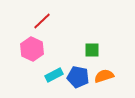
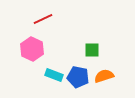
red line: moved 1 px right, 2 px up; rotated 18 degrees clockwise
cyan rectangle: rotated 48 degrees clockwise
